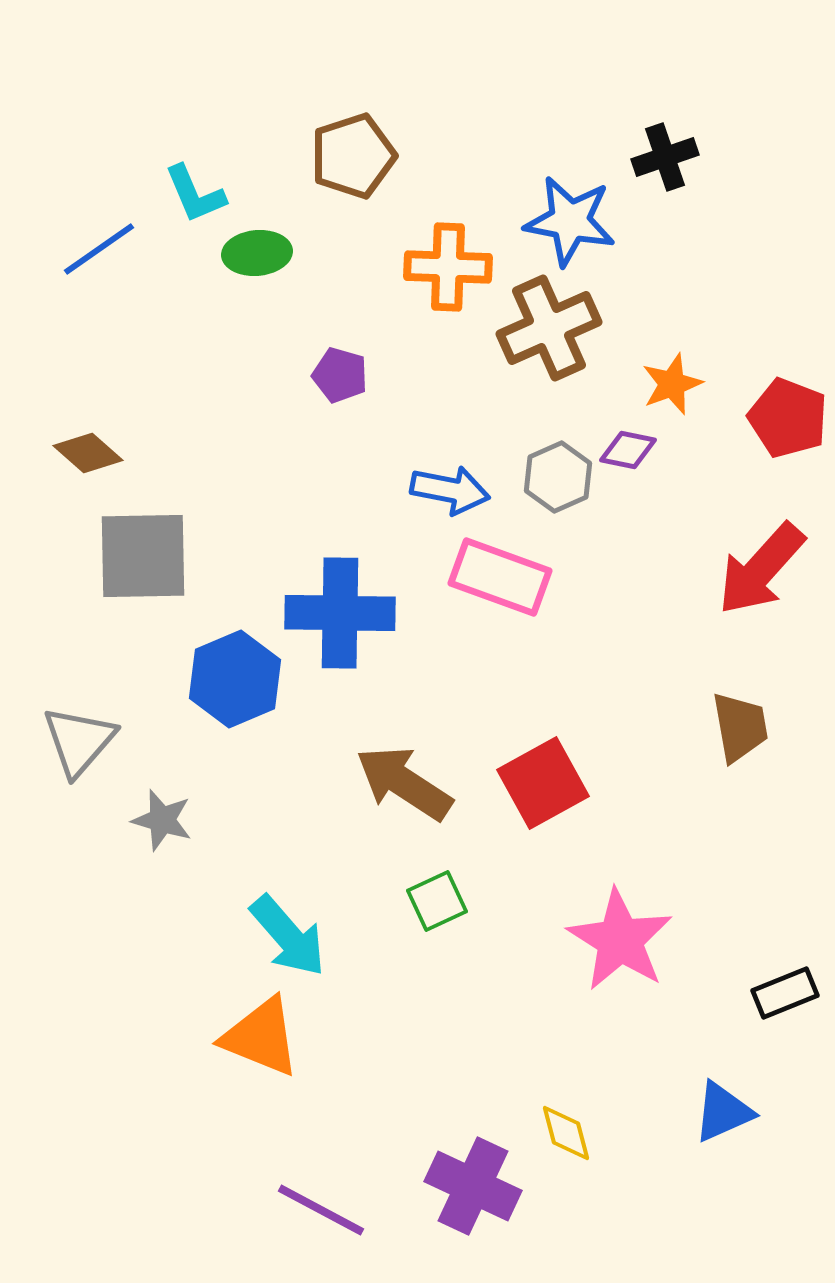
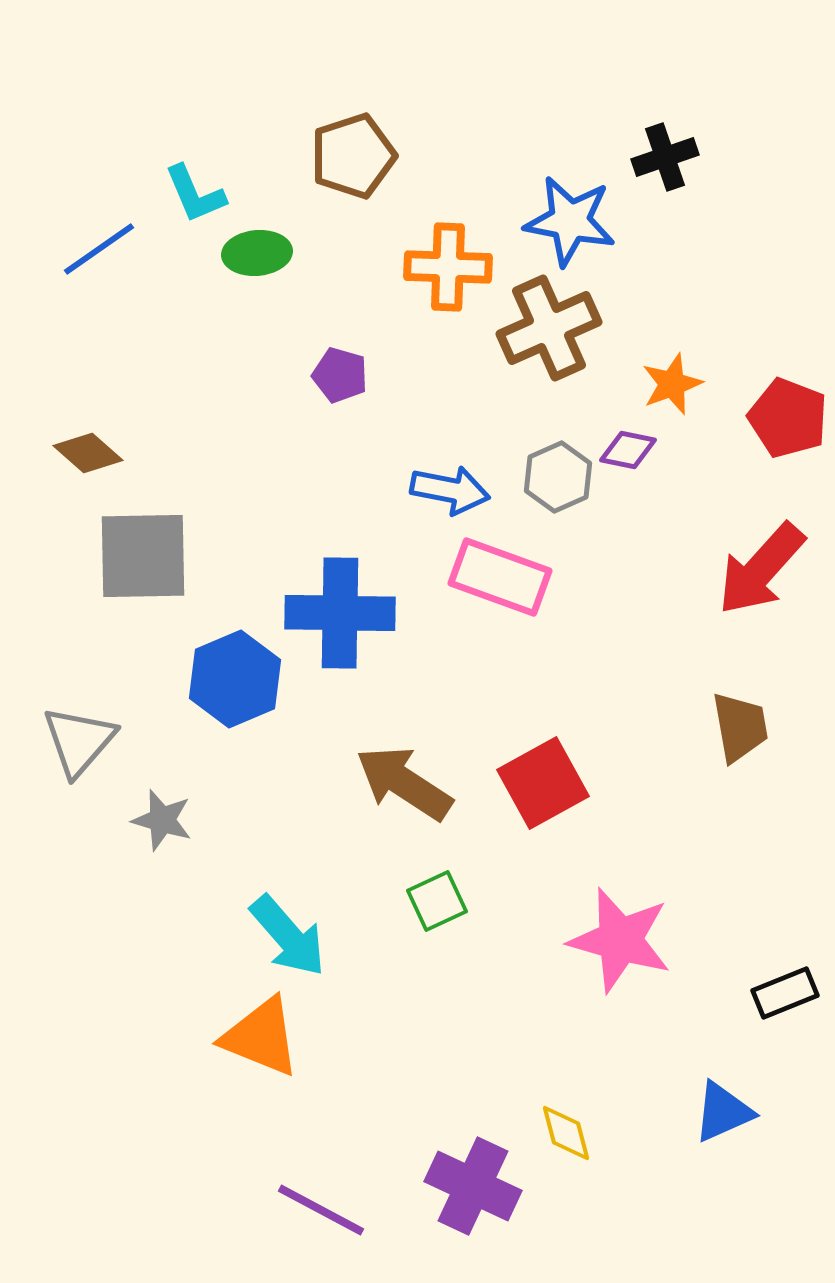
pink star: rotated 16 degrees counterclockwise
